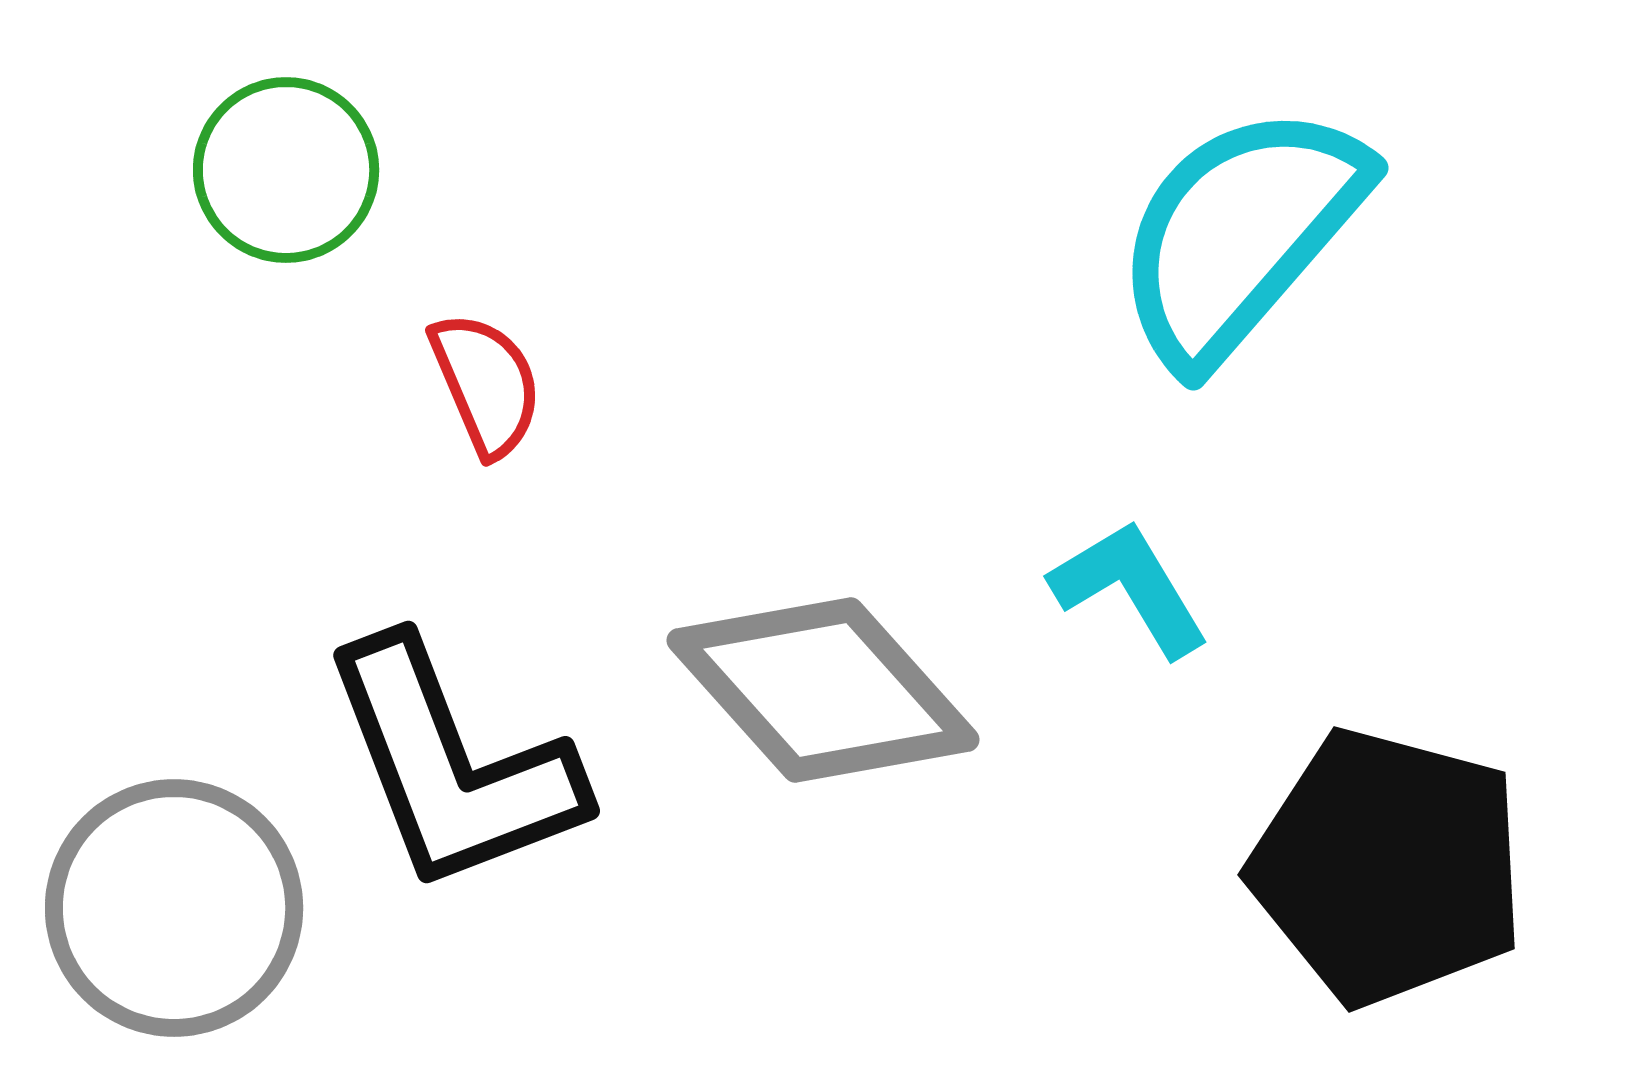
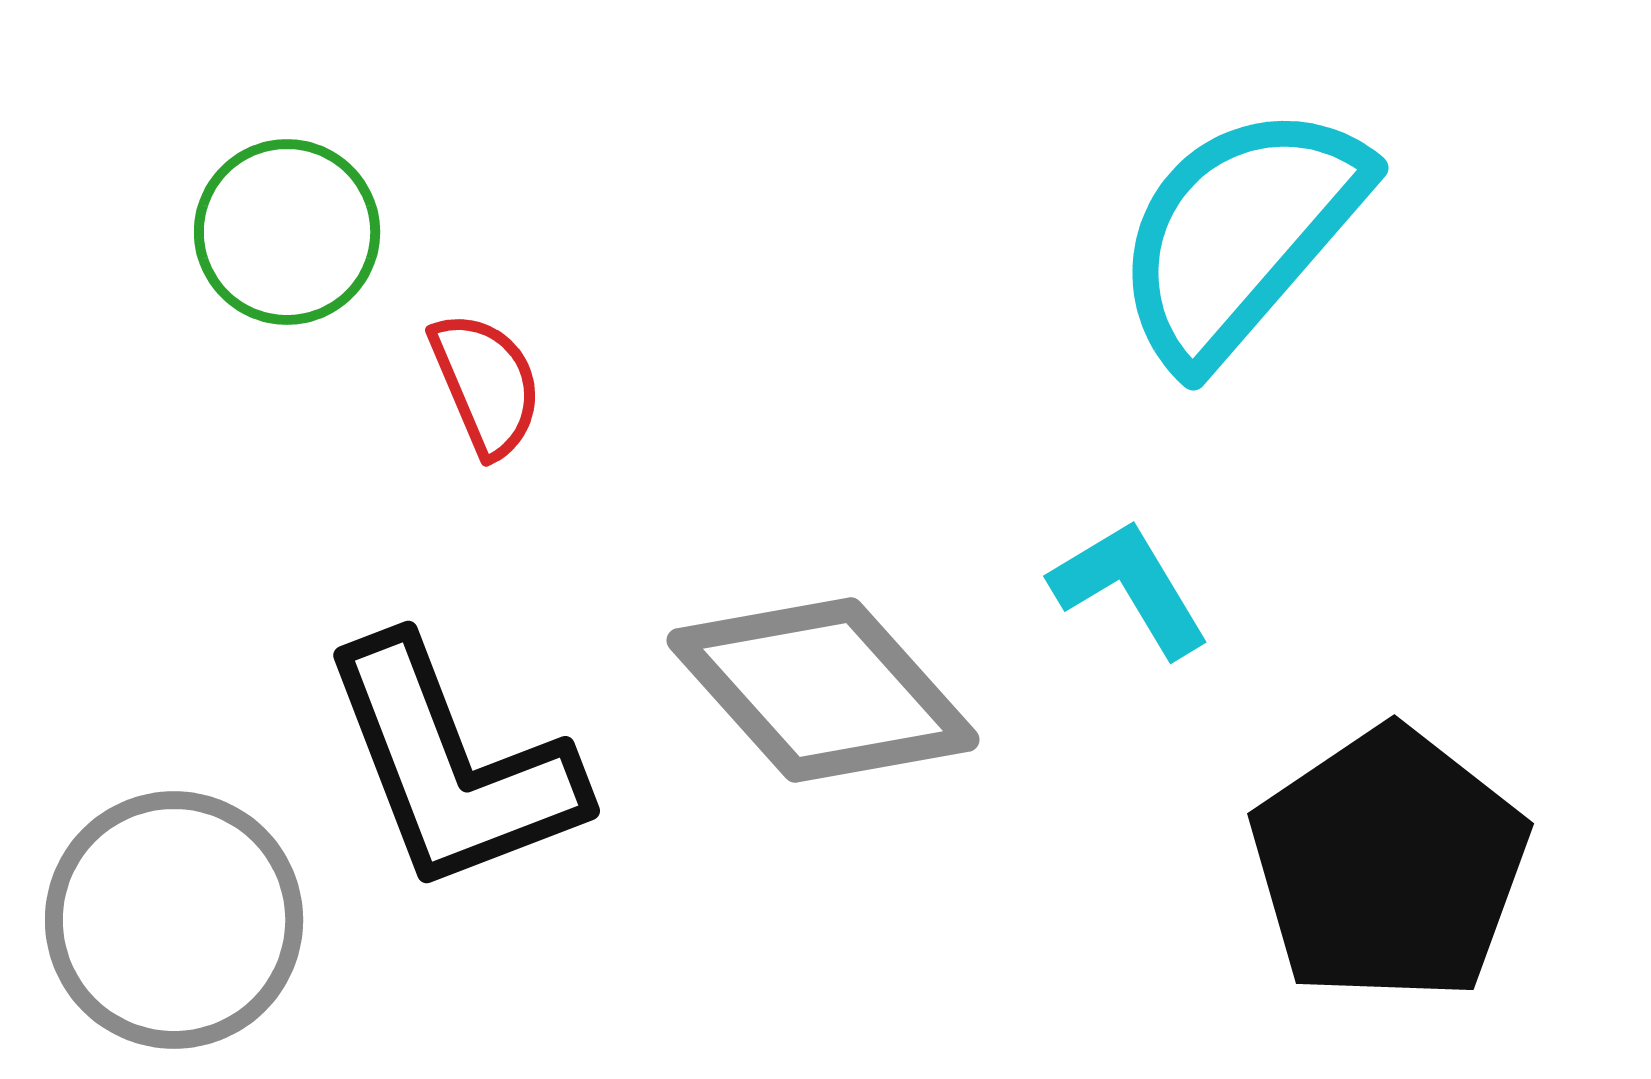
green circle: moved 1 px right, 62 px down
black pentagon: moved 1 px right, 2 px up; rotated 23 degrees clockwise
gray circle: moved 12 px down
